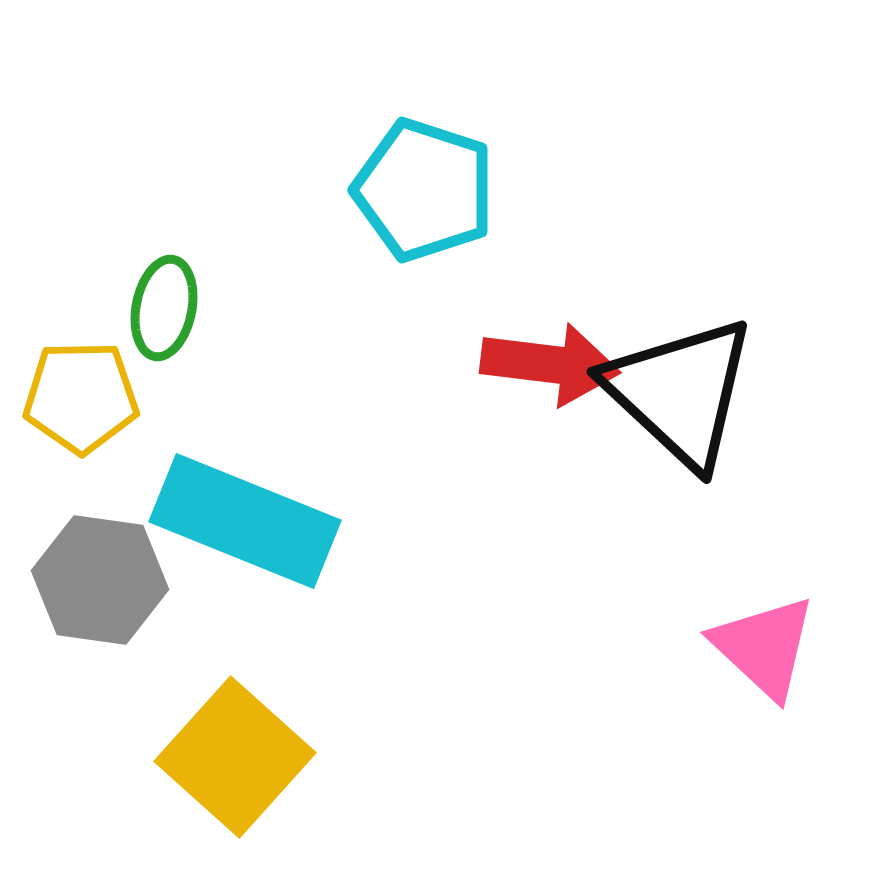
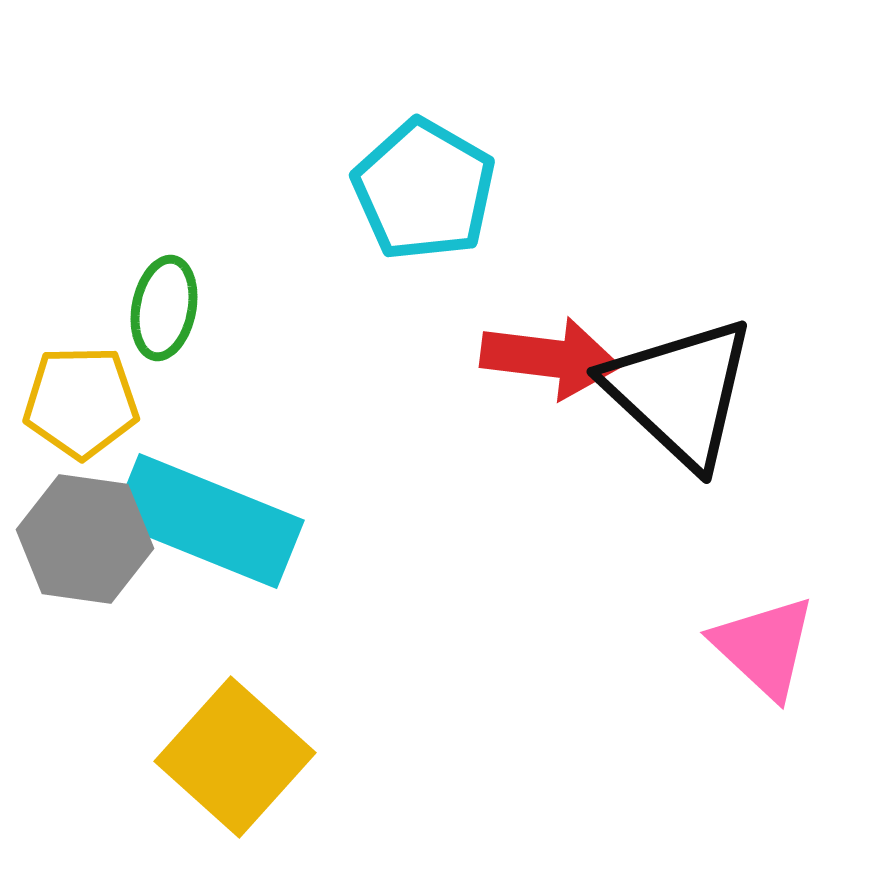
cyan pentagon: rotated 12 degrees clockwise
red arrow: moved 6 px up
yellow pentagon: moved 5 px down
cyan rectangle: moved 37 px left
gray hexagon: moved 15 px left, 41 px up
